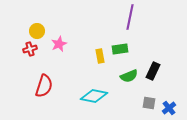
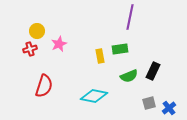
gray square: rotated 24 degrees counterclockwise
